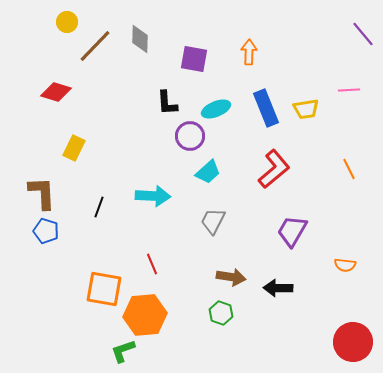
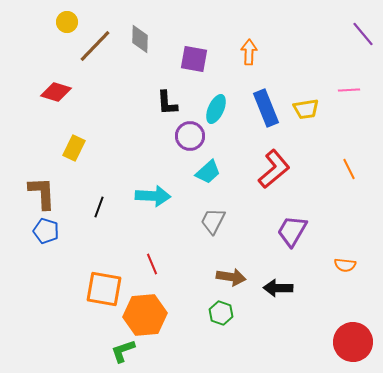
cyan ellipse: rotated 44 degrees counterclockwise
